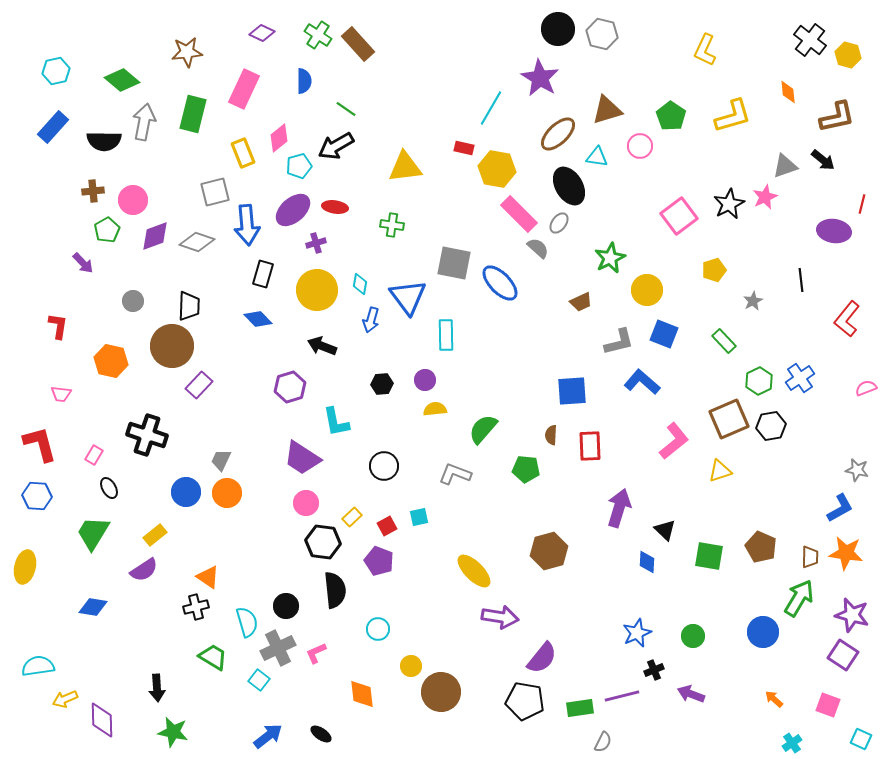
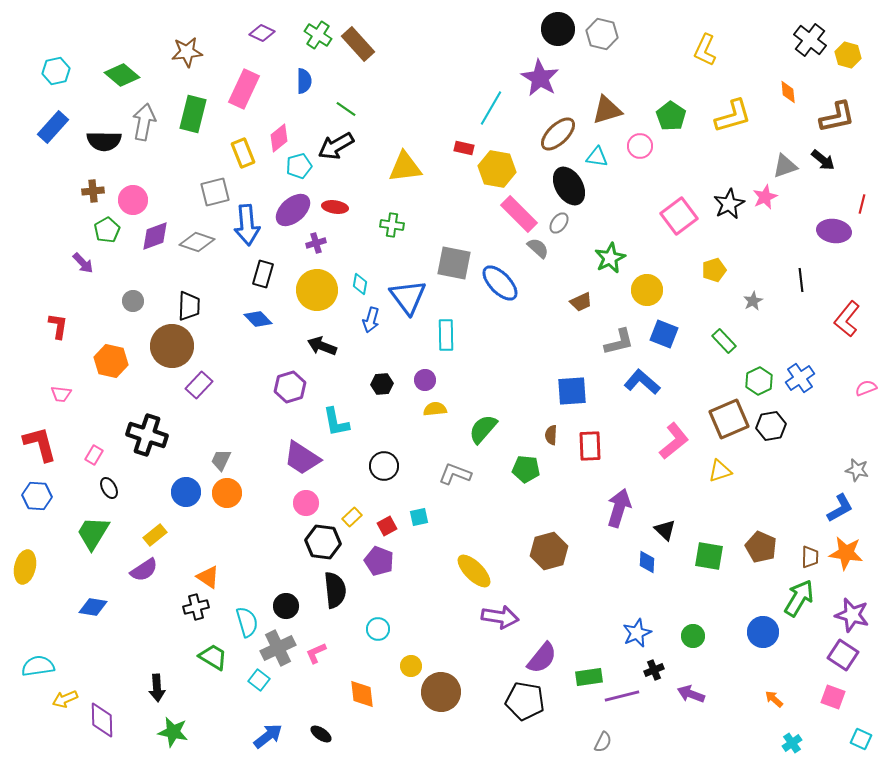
green diamond at (122, 80): moved 5 px up
pink square at (828, 705): moved 5 px right, 8 px up
green rectangle at (580, 708): moved 9 px right, 31 px up
